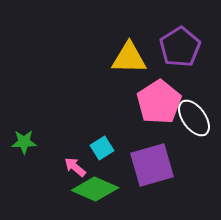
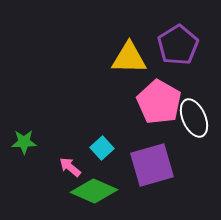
purple pentagon: moved 2 px left, 2 px up
pink pentagon: rotated 9 degrees counterclockwise
white ellipse: rotated 12 degrees clockwise
cyan square: rotated 10 degrees counterclockwise
pink arrow: moved 5 px left
green diamond: moved 1 px left, 2 px down
